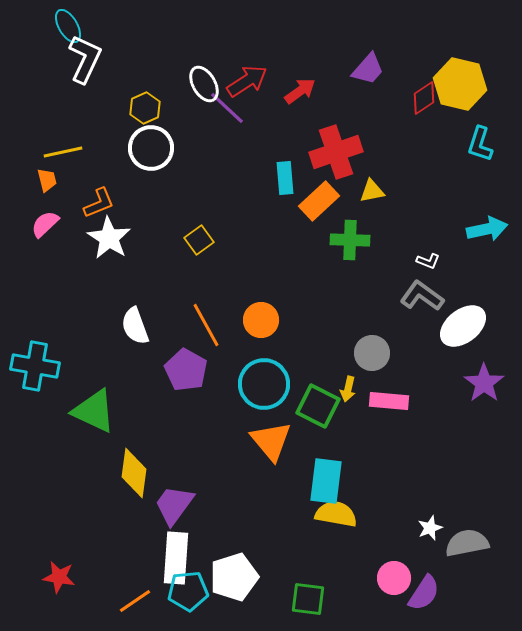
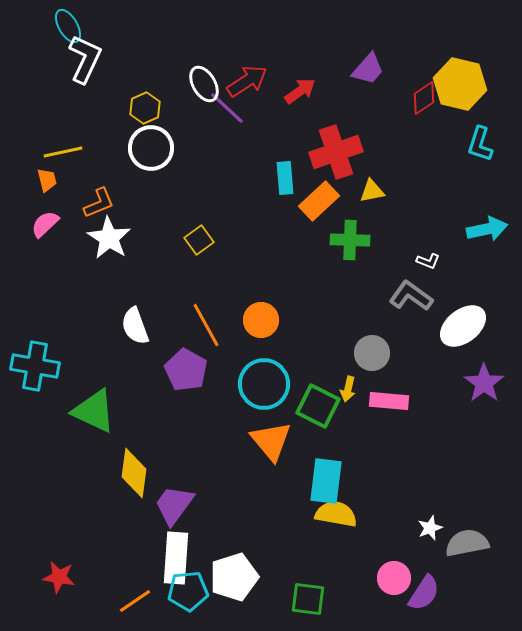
gray L-shape at (422, 296): moved 11 px left
